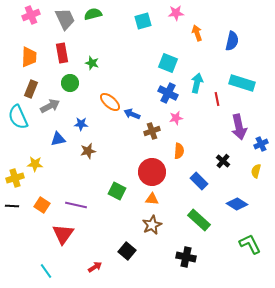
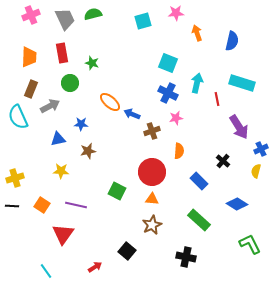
purple arrow at (239, 127): rotated 20 degrees counterclockwise
blue cross at (261, 144): moved 5 px down
yellow star at (35, 164): moved 26 px right, 7 px down
